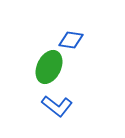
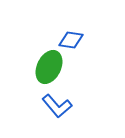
blue L-shape: rotated 12 degrees clockwise
